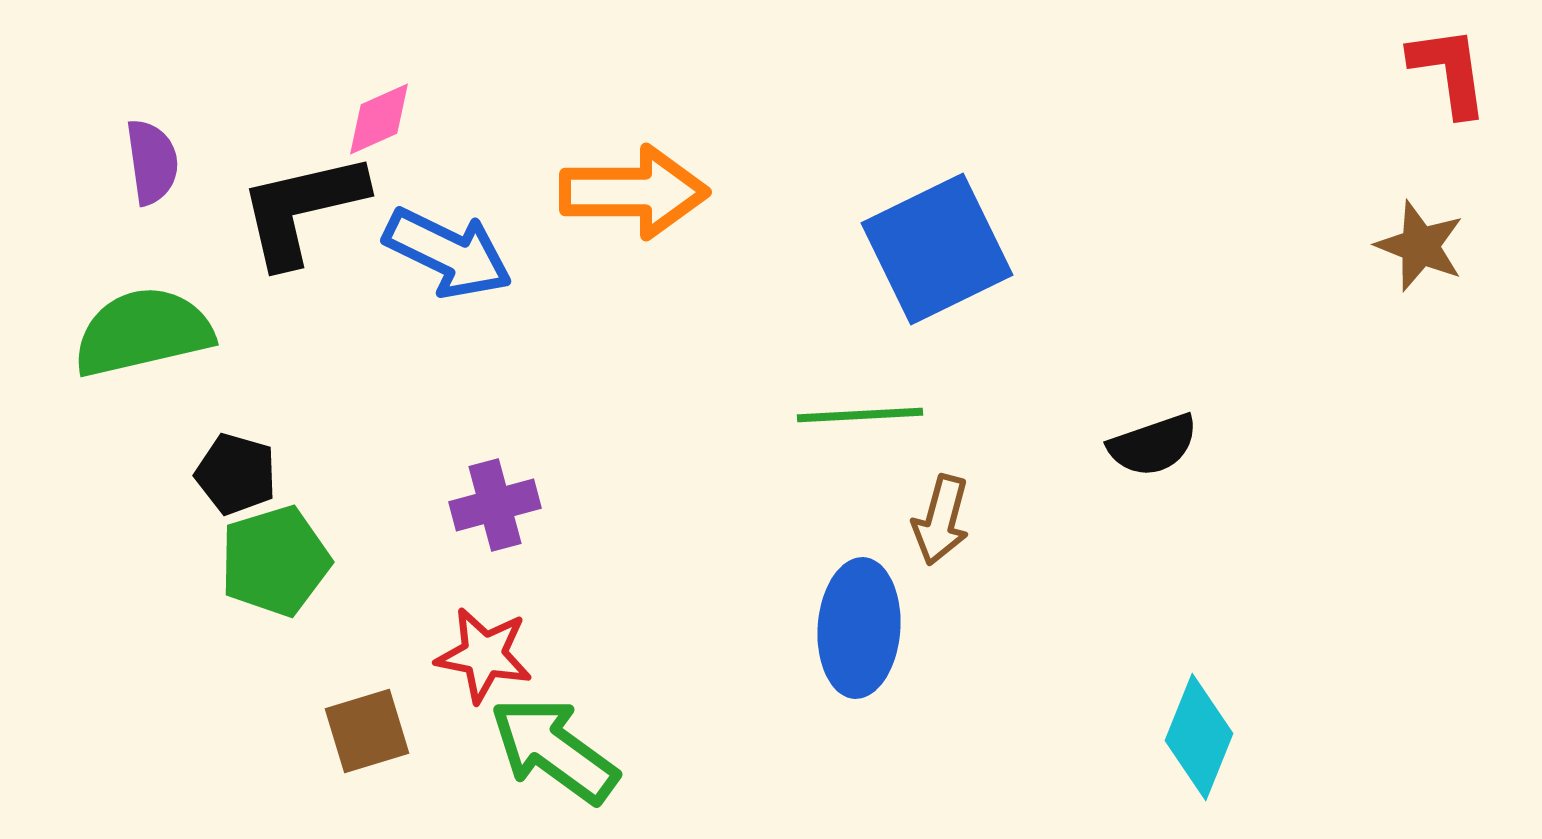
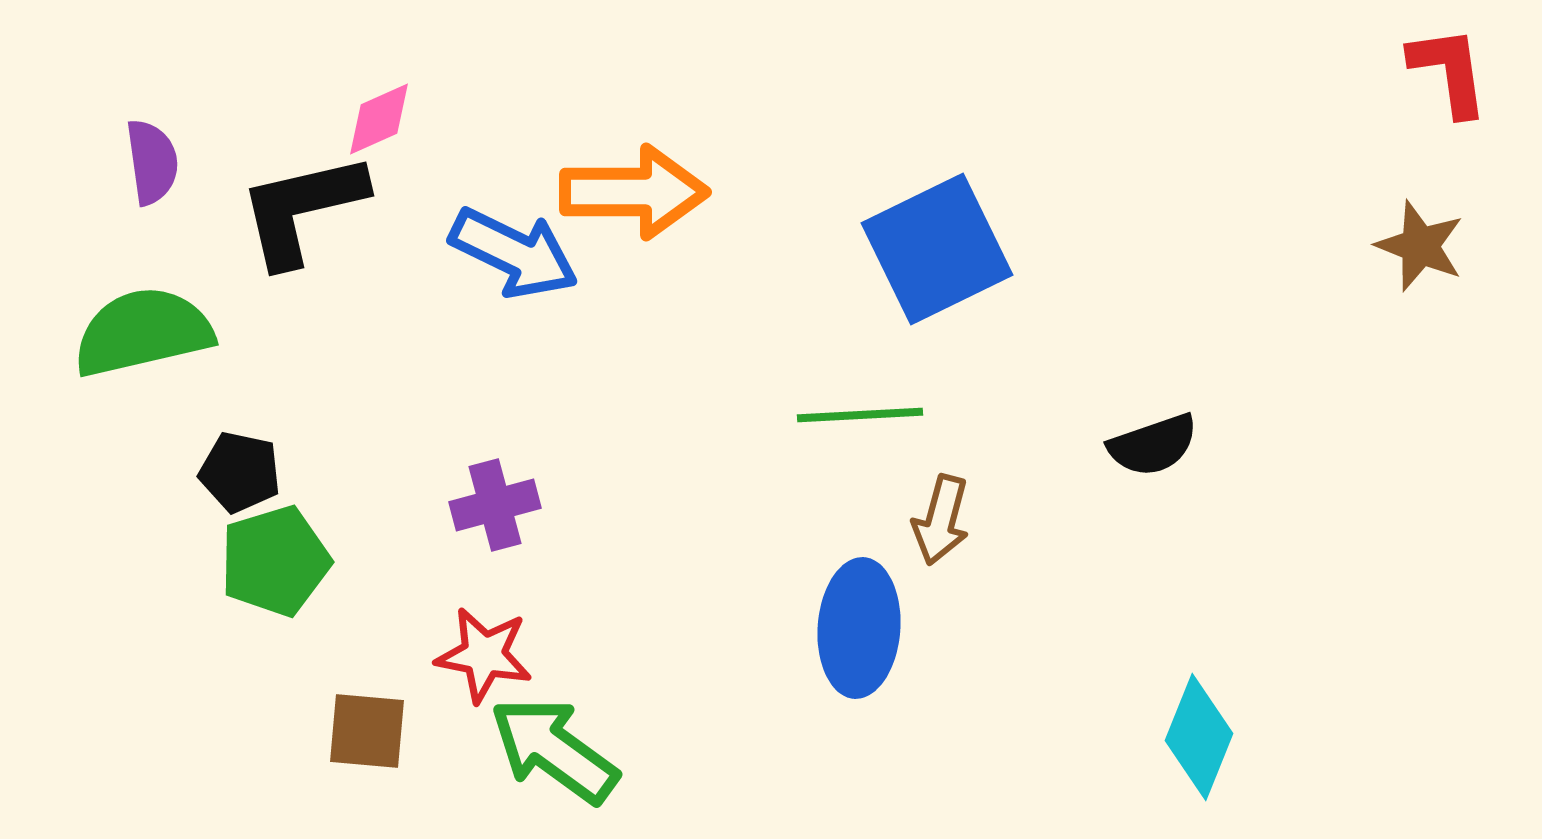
blue arrow: moved 66 px right
black pentagon: moved 4 px right, 2 px up; rotated 4 degrees counterclockwise
brown square: rotated 22 degrees clockwise
